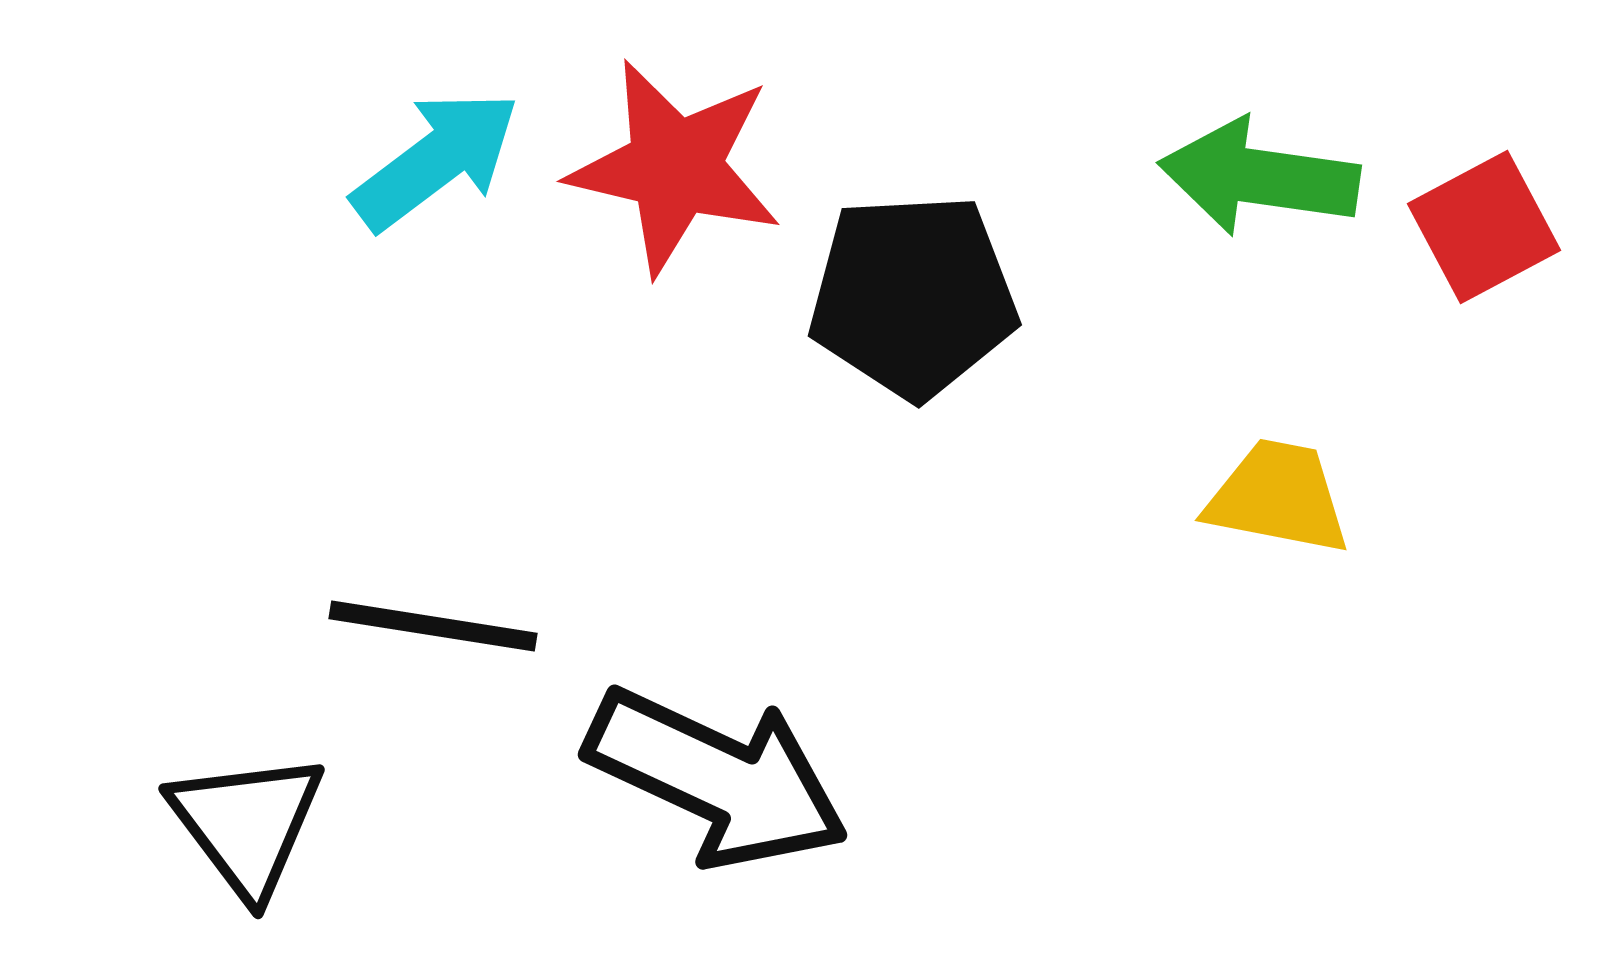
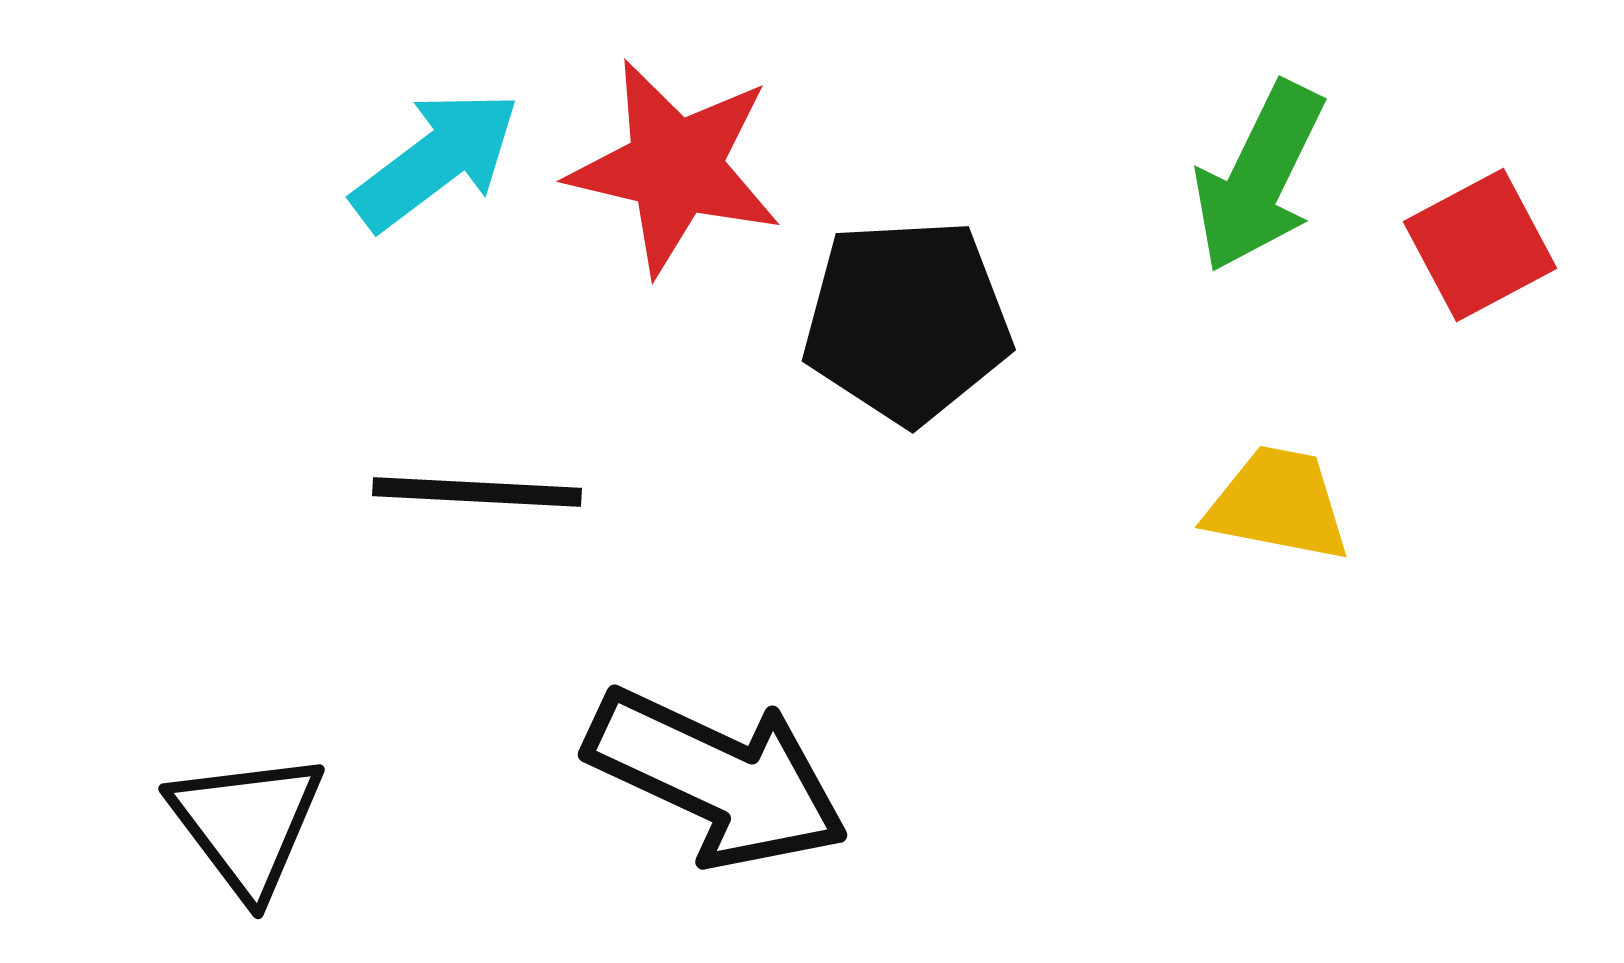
green arrow: rotated 72 degrees counterclockwise
red square: moved 4 px left, 18 px down
black pentagon: moved 6 px left, 25 px down
yellow trapezoid: moved 7 px down
black line: moved 44 px right, 134 px up; rotated 6 degrees counterclockwise
